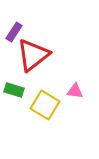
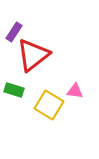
yellow square: moved 4 px right
